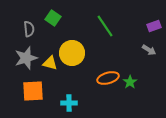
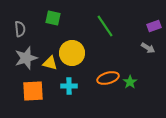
green square: rotated 21 degrees counterclockwise
gray semicircle: moved 9 px left
gray arrow: moved 1 px left, 2 px up
cyan cross: moved 17 px up
